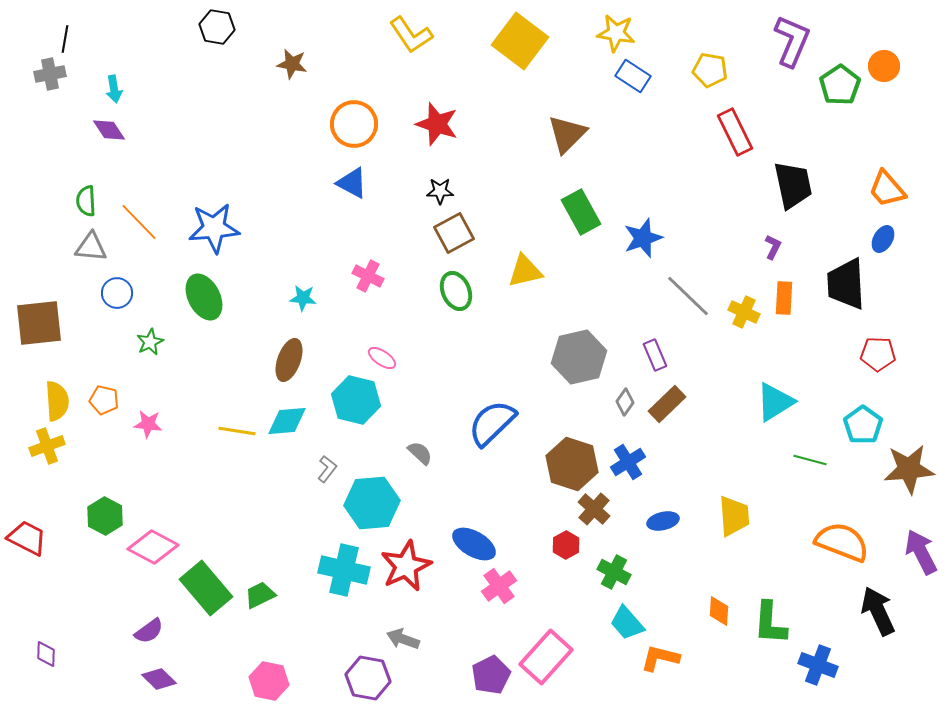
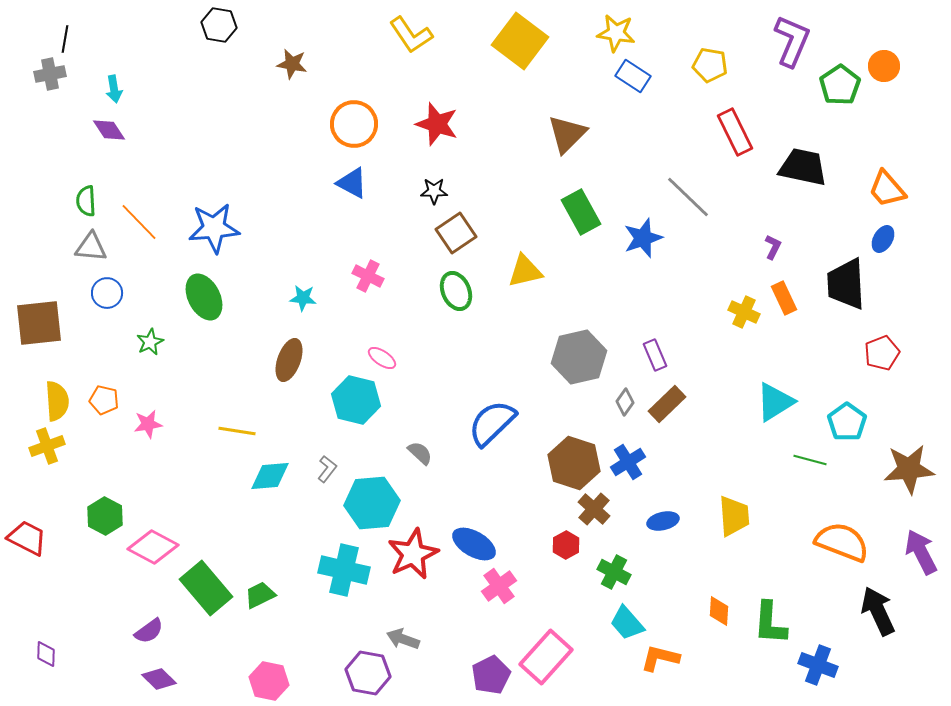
black hexagon at (217, 27): moved 2 px right, 2 px up
yellow pentagon at (710, 70): moved 5 px up
black trapezoid at (793, 185): moved 10 px right, 18 px up; rotated 66 degrees counterclockwise
black star at (440, 191): moved 6 px left
brown square at (454, 233): moved 2 px right; rotated 6 degrees counterclockwise
blue circle at (117, 293): moved 10 px left
gray line at (688, 296): moved 99 px up
orange rectangle at (784, 298): rotated 28 degrees counterclockwise
red pentagon at (878, 354): moved 4 px right, 1 px up; rotated 24 degrees counterclockwise
cyan diamond at (287, 421): moved 17 px left, 55 px down
pink star at (148, 424): rotated 16 degrees counterclockwise
cyan pentagon at (863, 425): moved 16 px left, 3 px up
brown hexagon at (572, 464): moved 2 px right, 1 px up
red star at (406, 566): moved 7 px right, 12 px up
purple hexagon at (368, 678): moved 5 px up
